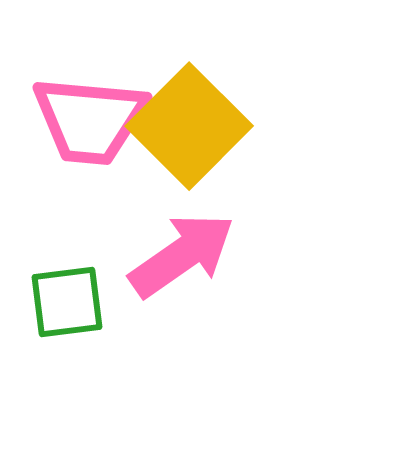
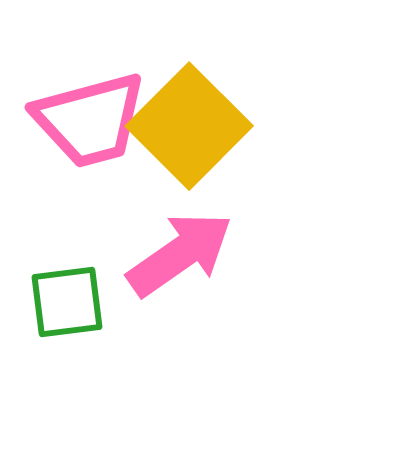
pink trapezoid: rotated 20 degrees counterclockwise
pink arrow: moved 2 px left, 1 px up
